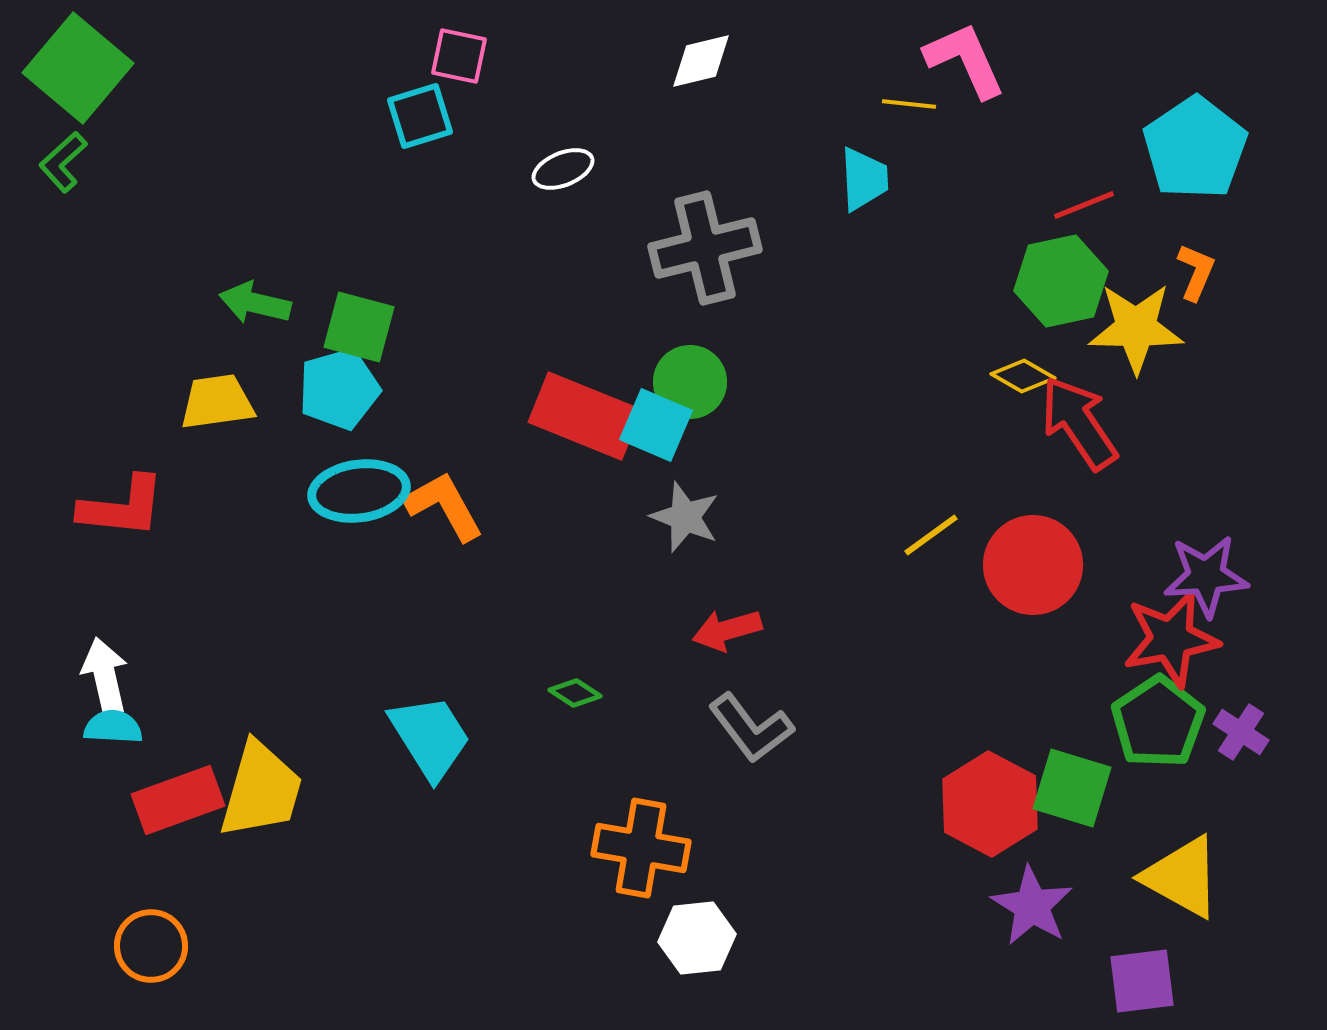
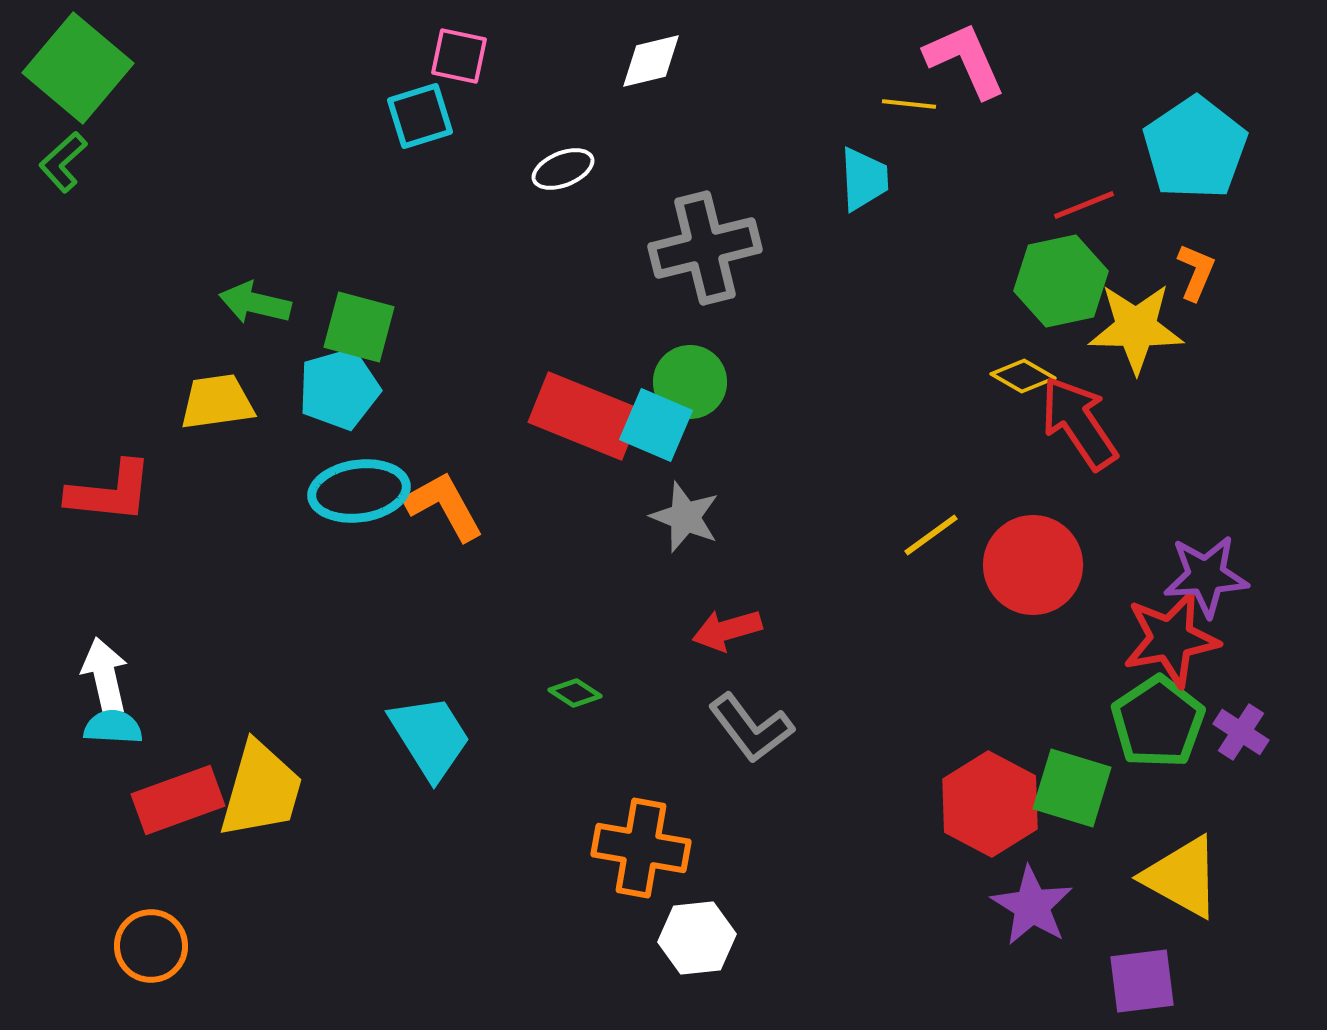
white diamond at (701, 61): moved 50 px left
red L-shape at (122, 507): moved 12 px left, 15 px up
